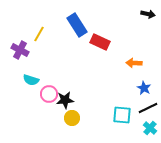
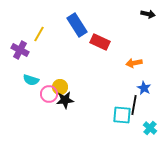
orange arrow: rotated 14 degrees counterclockwise
black line: moved 14 px left, 3 px up; rotated 54 degrees counterclockwise
yellow circle: moved 12 px left, 31 px up
